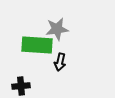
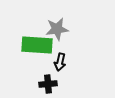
black cross: moved 27 px right, 2 px up
